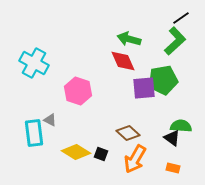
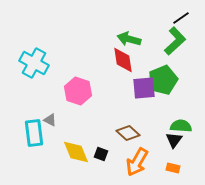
red diamond: moved 1 px up; rotated 16 degrees clockwise
green pentagon: rotated 12 degrees counterclockwise
black triangle: moved 2 px right, 2 px down; rotated 30 degrees clockwise
yellow diamond: rotated 36 degrees clockwise
orange arrow: moved 2 px right, 3 px down
